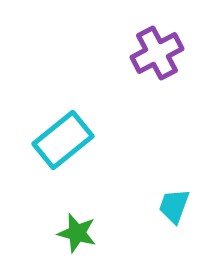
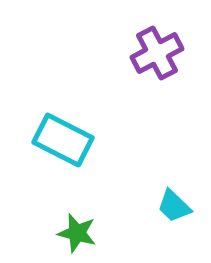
cyan rectangle: rotated 66 degrees clockwise
cyan trapezoid: rotated 66 degrees counterclockwise
